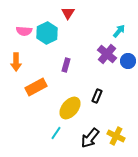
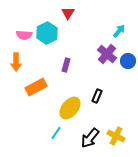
pink semicircle: moved 4 px down
